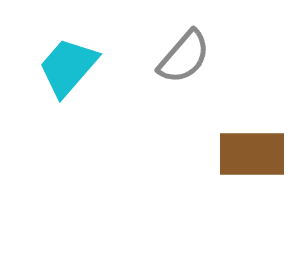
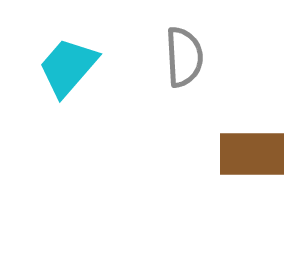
gray semicircle: rotated 44 degrees counterclockwise
